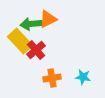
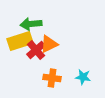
orange triangle: moved 1 px right, 25 px down
yellow rectangle: rotated 65 degrees counterclockwise
orange cross: rotated 18 degrees clockwise
